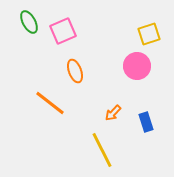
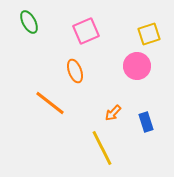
pink square: moved 23 px right
yellow line: moved 2 px up
